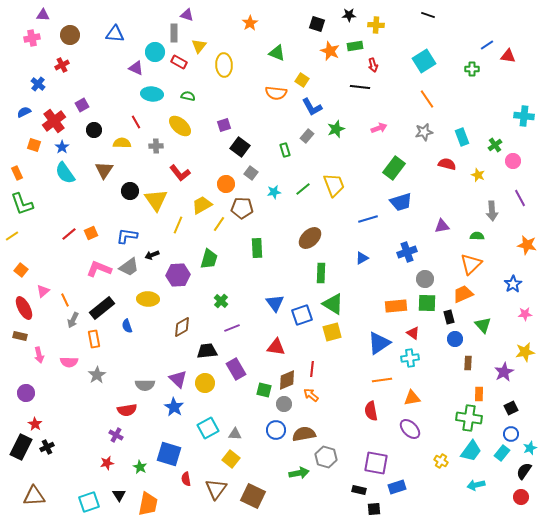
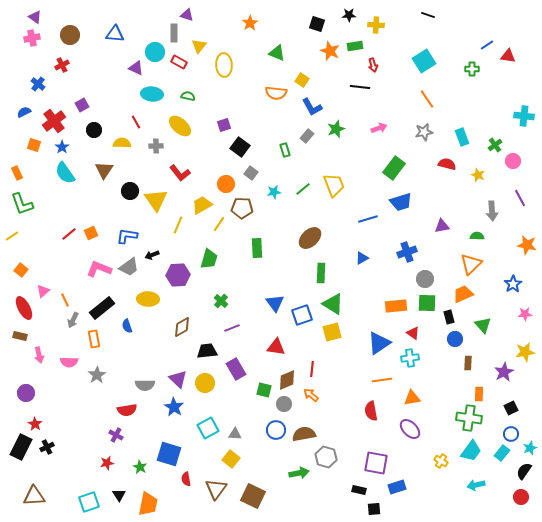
purple triangle at (43, 15): moved 8 px left, 2 px down; rotated 32 degrees clockwise
